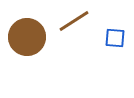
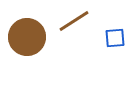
blue square: rotated 10 degrees counterclockwise
